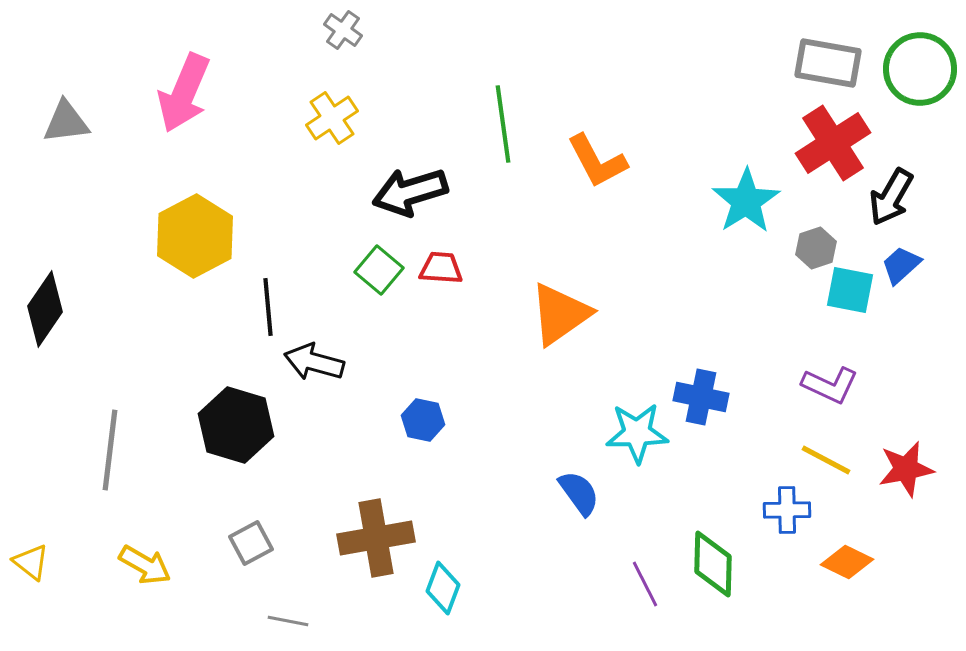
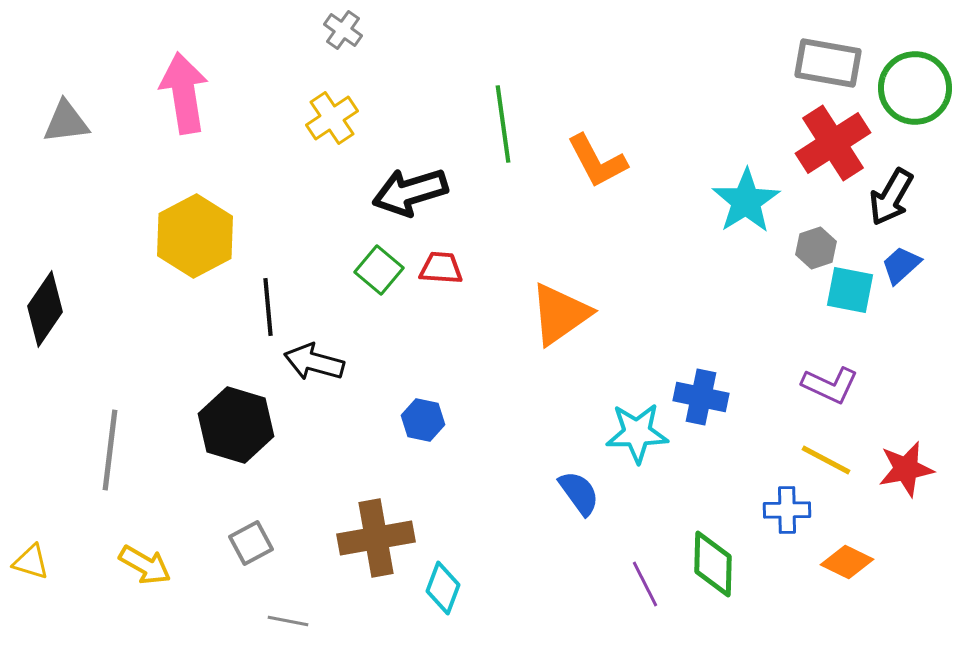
green circle at (920, 69): moved 5 px left, 19 px down
pink arrow at (184, 93): rotated 148 degrees clockwise
yellow triangle at (31, 562): rotated 21 degrees counterclockwise
